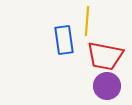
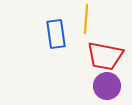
yellow line: moved 1 px left, 2 px up
blue rectangle: moved 8 px left, 6 px up
